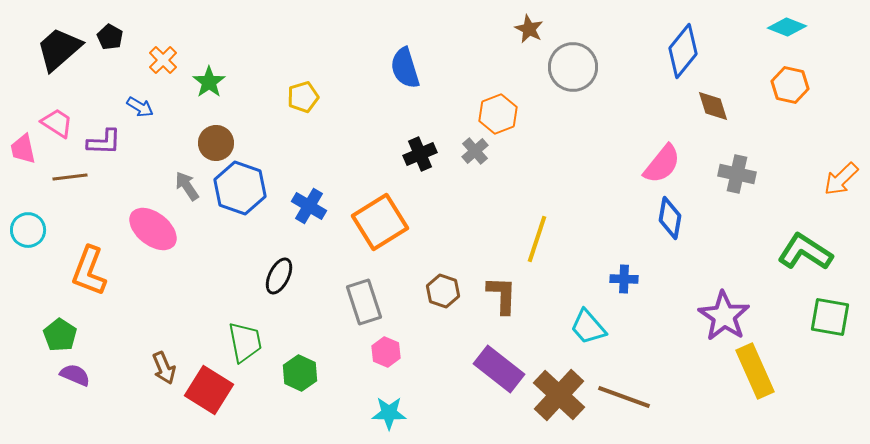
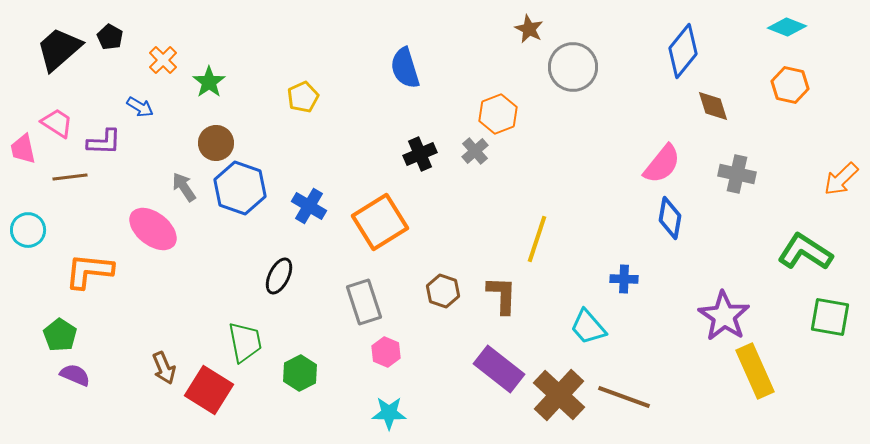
yellow pentagon at (303, 97): rotated 8 degrees counterclockwise
gray arrow at (187, 186): moved 3 px left, 1 px down
orange L-shape at (89, 271): rotated 75 degrees clockwise
green hexagon at (300, 373): rotated 8 degrees clockwise
